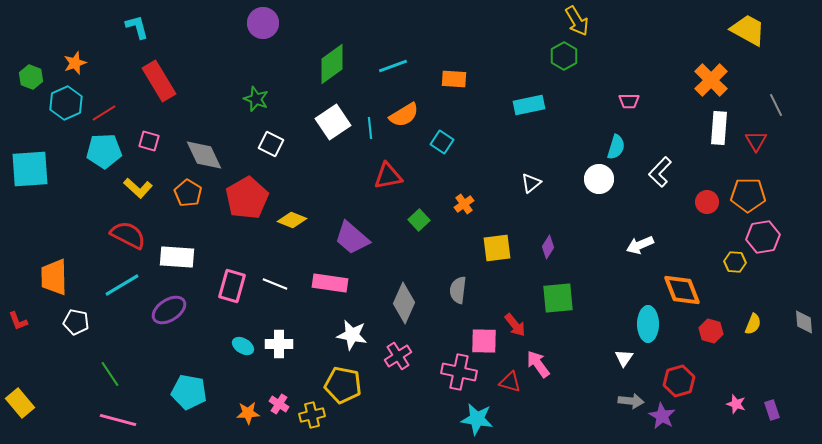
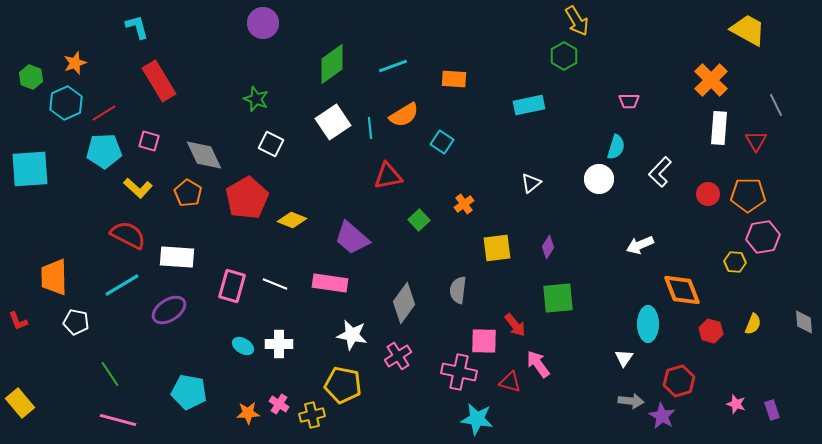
red circle at (707, 202): moved 1 px right, 8 px up
gray diamond at (404, 303): rotated 12 degrees clockwise
